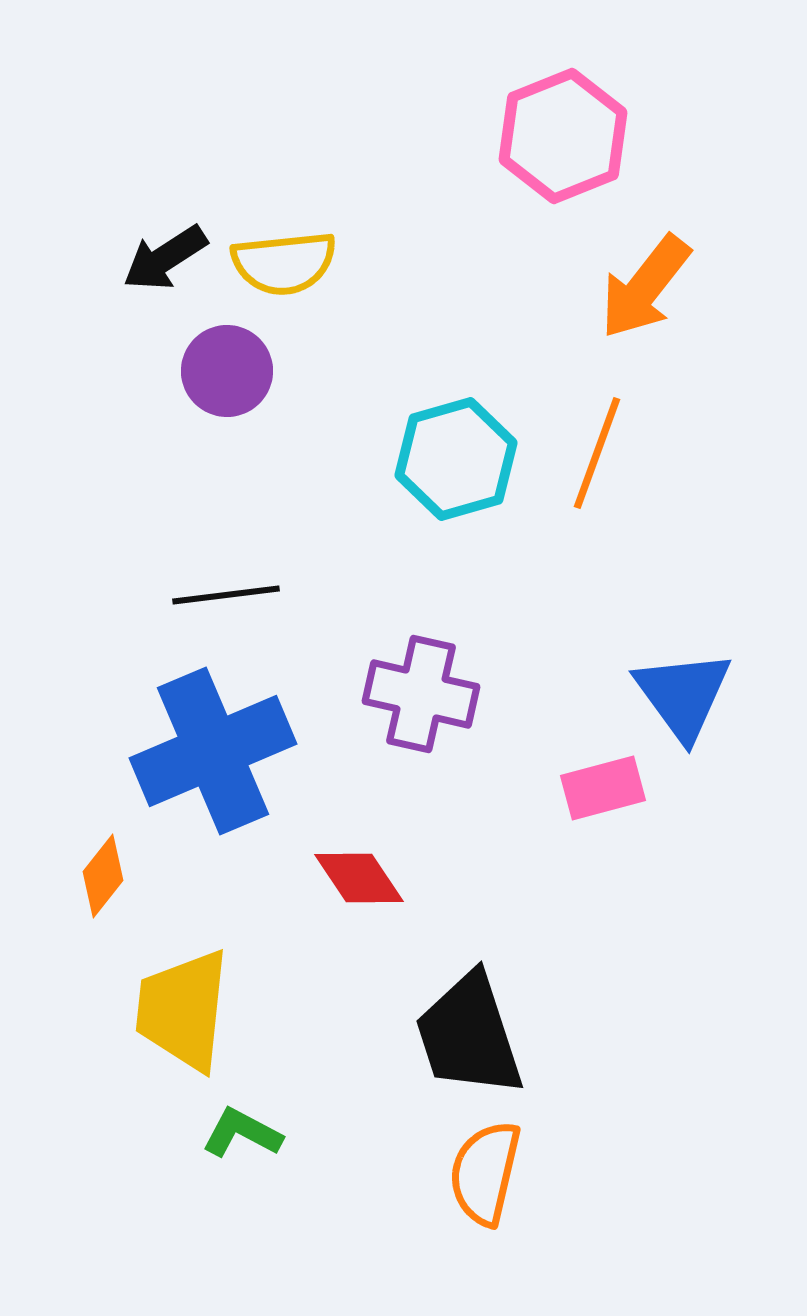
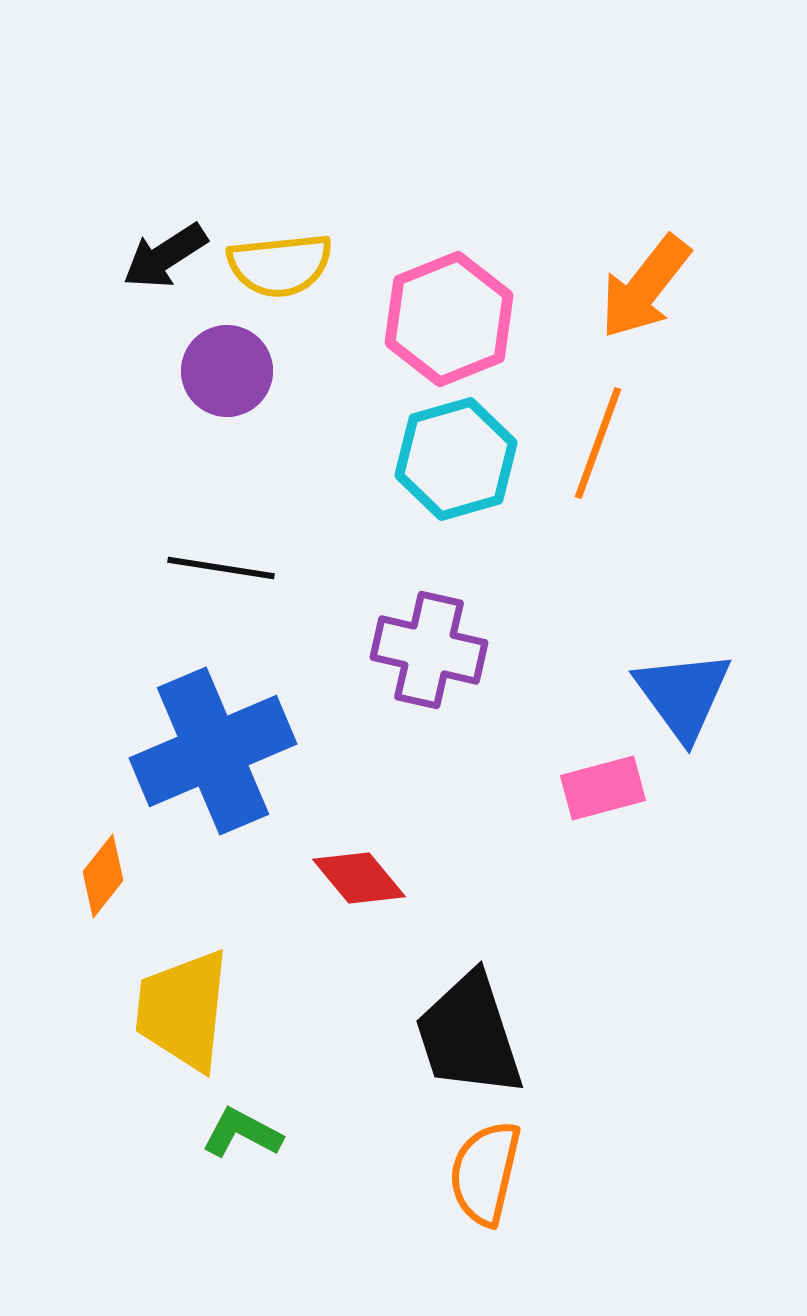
pink hexagon: moved 114 px left, 183 px down
black arrow: moved 2 px up
yellow semicircle: moved 4 px left, 2 px down
orange line: moved 1 px right, 10 px up
black line: moved 5 px left, 27 px up; rotated 16 degrees clockwise
purple cross: moved 8 px right, 44 px up
red diamond: rotated 6 degrees counterclockwise
